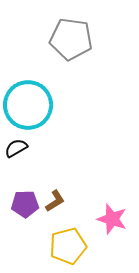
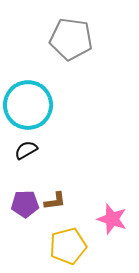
black semicircle: moved 10 px right, 2 px down
brown L-shape: rotated 25 degrees clockwise
